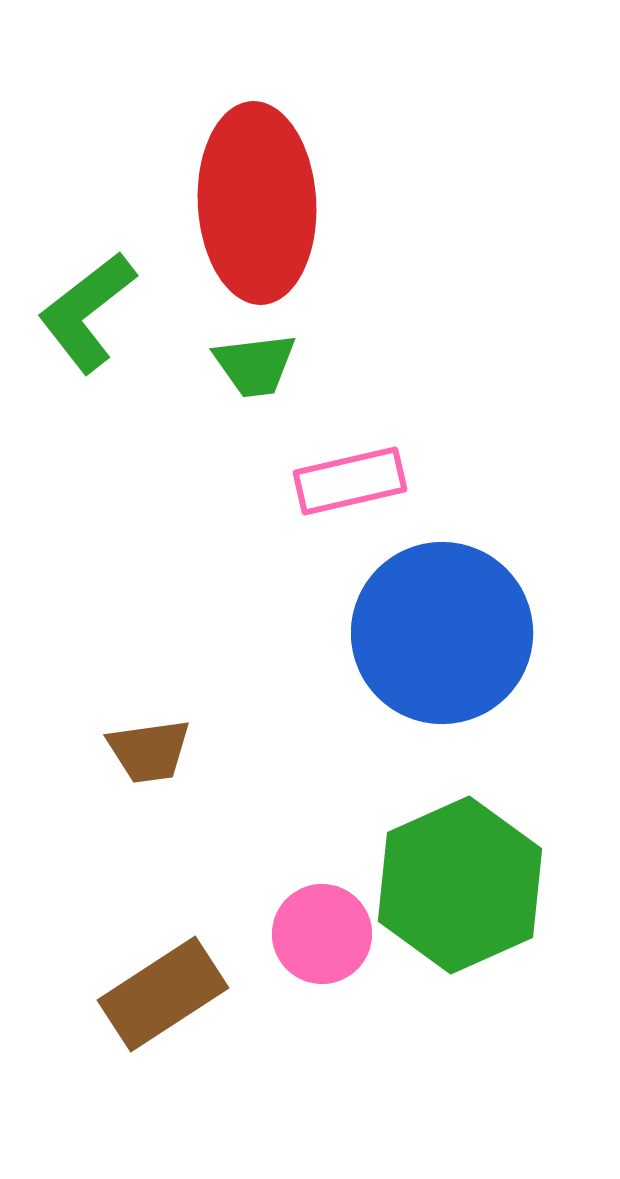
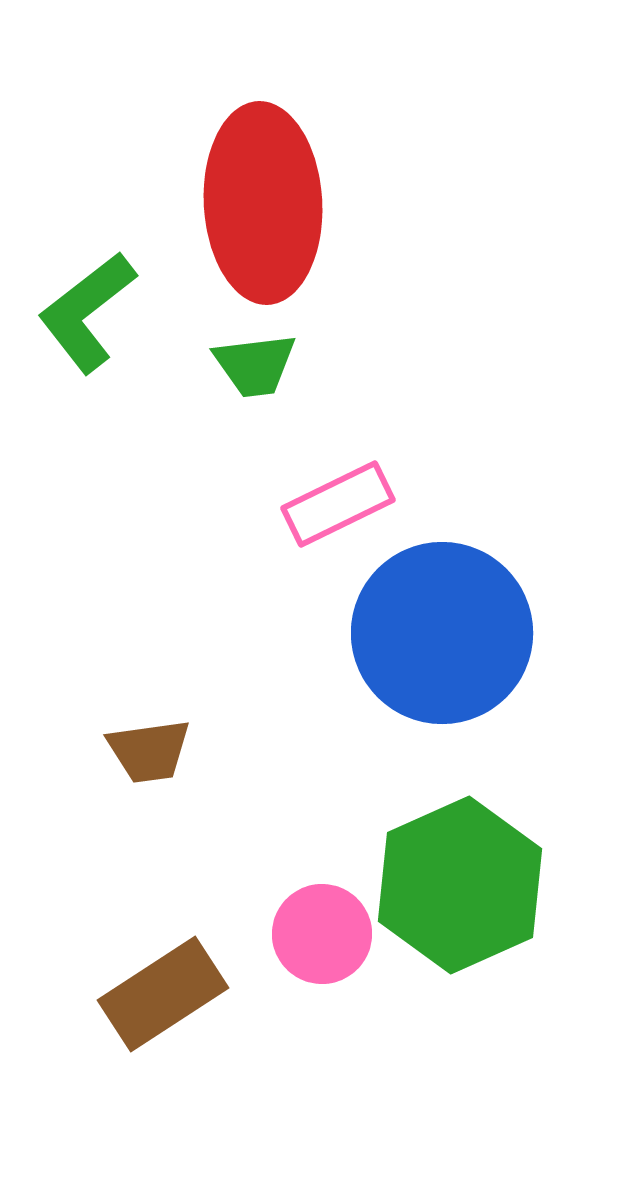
red ellipse: moved 6 px right
pink rectangle: moved 12 px left, 23 px down; rotated 13 degrees counterclockwise
